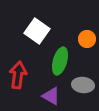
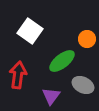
white square: moved 7 px left
green ellipse: moved 2 px right; rotated 36 degrees clockwise
gray ellipse: rotated 20 degrees clockwise
purple triangle: rotated 36 degrees clockwise
